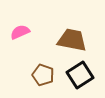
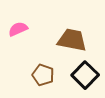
pink semicircle: moved 2 px left, 3 px up
black square: moved 5 px right; rotated 12 degrees counterclockwise
